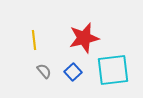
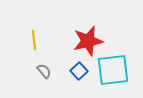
red star: moved 4 px right, 3 px down
blue square: moved 6 px right, 1 px up
